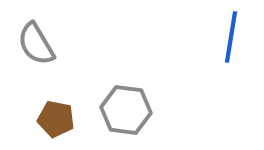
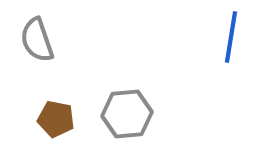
gray semicircle: moved 1 px right, 4 px up; rotated 12 degrees clockwise
gray hexagon: moved 1 px right, 4 px down; rotated 12 degrees counterclockwise
